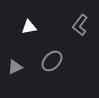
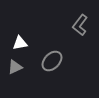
white triangle: moved 9 px left, 16 px down
